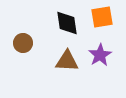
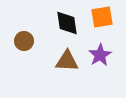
brown circle: moved 1 px right, 2 px up
